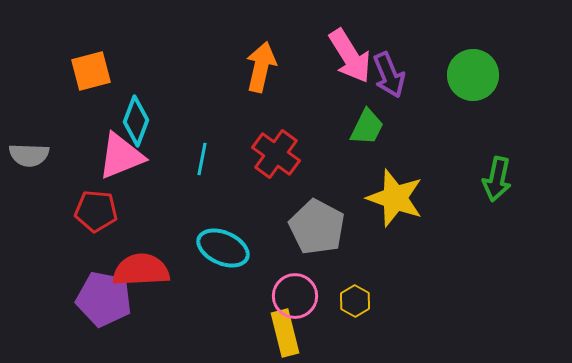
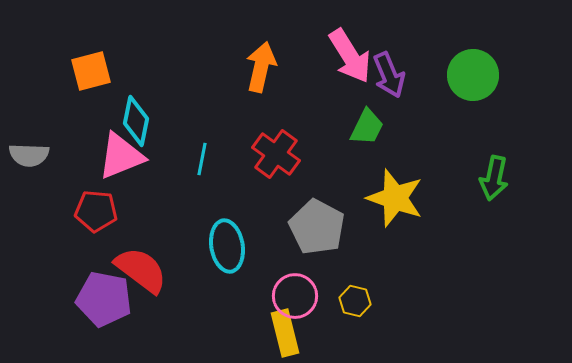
cyan diamond: rotated 9 degrees counterclockwise
green arrow: moved 3 px left, 1 px up
cyan ellipse: moved 4 px right, 2 px up; rotated 57 degrees clockwise
red semicircle: rotated 40 degrees clockwise
yellow hexagon: rotated 16 degrees counterclockwise
